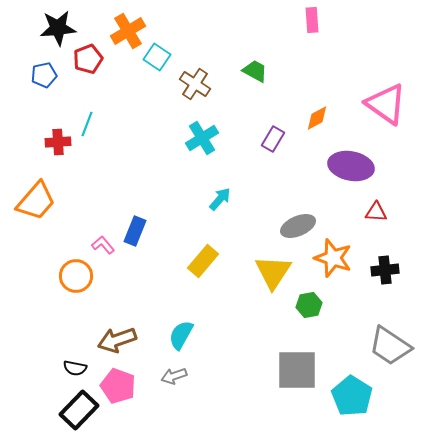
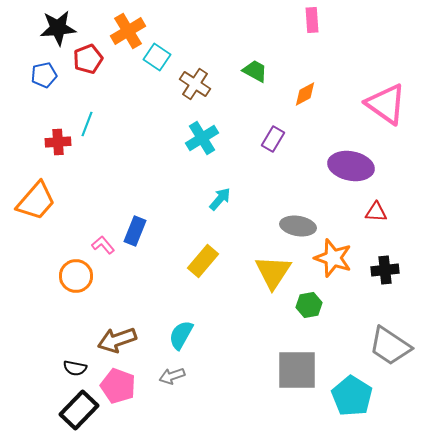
orange diamond: moved 12 px left, 24 px up
gray ellipse: rotated 32 degrees clockwise
gray arrow: moved 2 px left
